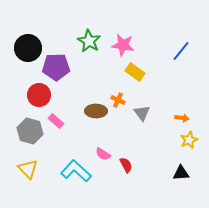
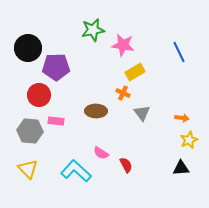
green star: moved 4 px right, 11 px up; rotated 30 degrees clockwise
blue line: moved 2 px left, 1 px down; rotated 65 degrees counterclockwise
yellow rectangle: rotated 66 degrees counterclockwise
orange cross: moved 5 px right, 7 px up
pink rectangle: rotated 35 degrees counterclockwise
gray hexagon: rotated 10 degrees counterclockwise
pink semicircle: moved 2 px left, 1 px up
black triangle: moved 5 px up
